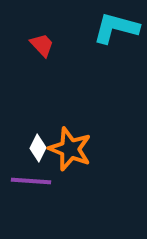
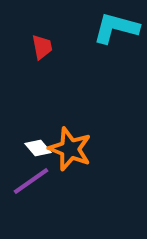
red trapezoid: moved 2 px down; rotated 32 degrees clockwise
white diamond: rotated 68 degrees counterclockwise
purple line: rotated 39 degrees counterclockwise
